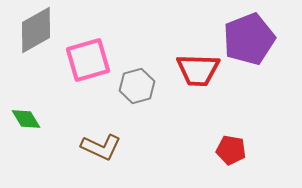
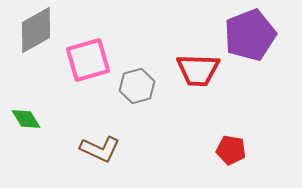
purple pentagon: moved 1 px right, 4 px up
brown L-shape: moved 1 px left, 2 px down
